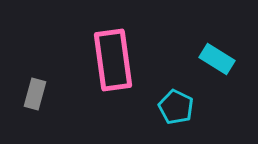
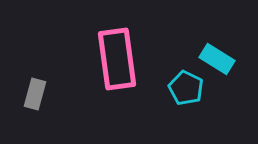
pink rectangle: moved 4 px right, 1 px up
cyan pentagon: moved 10 px right, 19 px up
